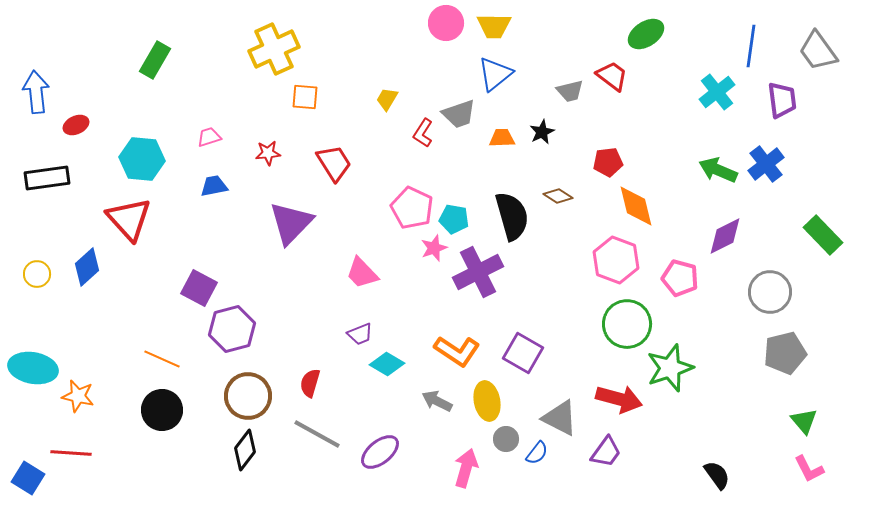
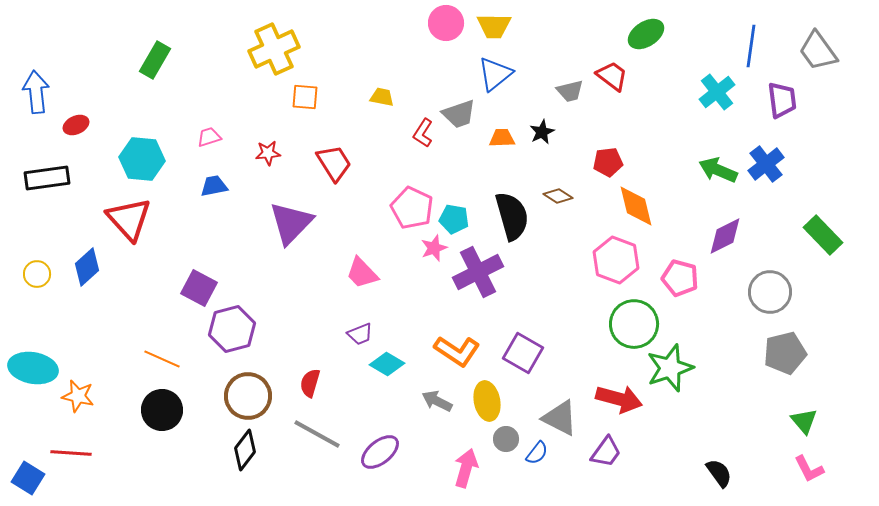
yellow trapezoid at (387, 99): moved 5 px left, 2 px up; rotated 70 degrees clockwise
green circle at (627, 324): moved 7 px right
black semicircle at (717, 475): moved 2 px right, 2 px up
